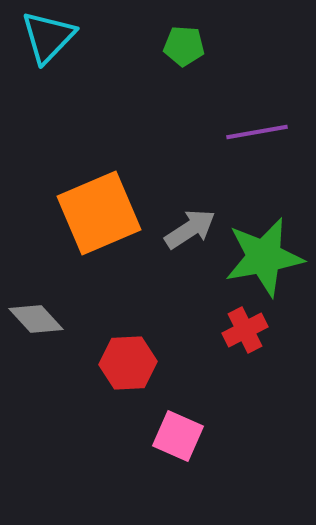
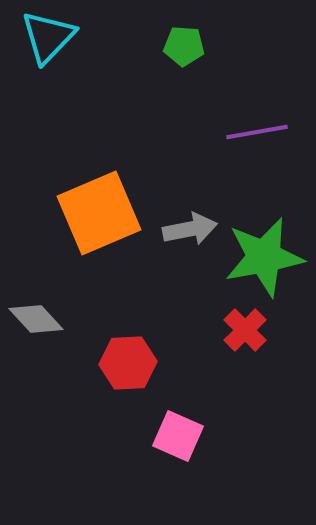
gray arrow: rotated 22 degrees clockwise
red cross: rotated 18 degrees counterclockwise
